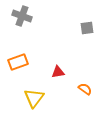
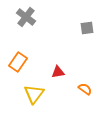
gray cross: moved 4 px right, 1 px down; rotated 18 degrees clockwise
orange rectangle: rotated 36 degrees counterclockwise
yellow triangle: moved 4 px up
